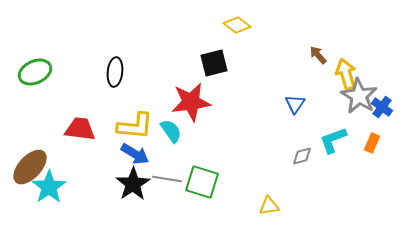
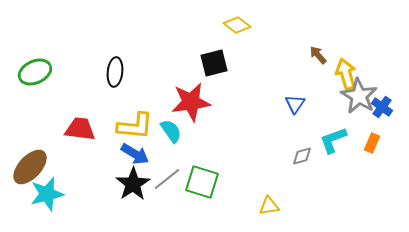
gray line: rotated 48 degrees counterclockwise
cyan star: moved 2 px left, 7 px down; rotated 20 degrees clockwise
